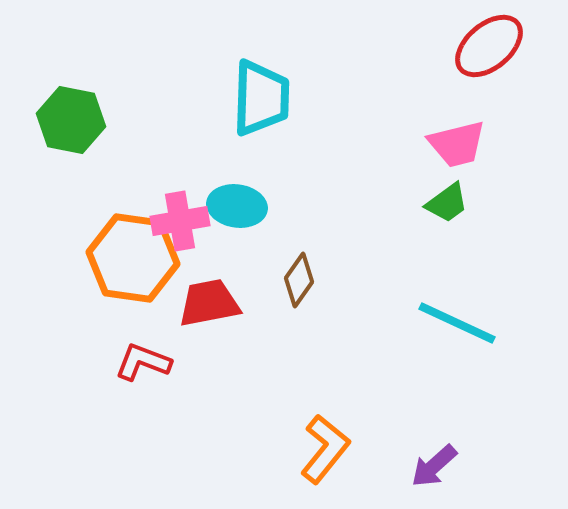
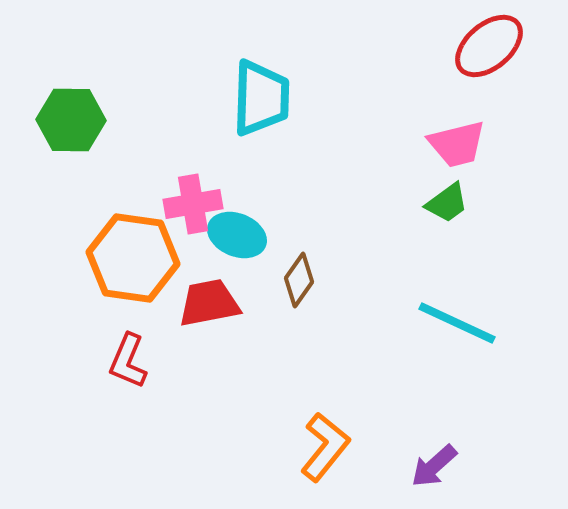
green hexagon: rotated 10 degrees counterclockwise
cyan ellipse: moved 29 px down; rotated 14 degrees clockwise
pink cross: moved 13 px right, 17 px up
red L-shape: moved 15 px left, 1 px up; rotated 88 degrees counterclockwise
orange L-shape: moved 2 px up
